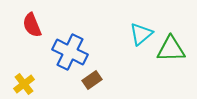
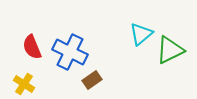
red semicircle: moved 22 px down
green triangle: moved 1 px left, 1 px down; rotated 24 degrees counterclockwise
yellow cross: rotated 20 degrees counterclockwise
